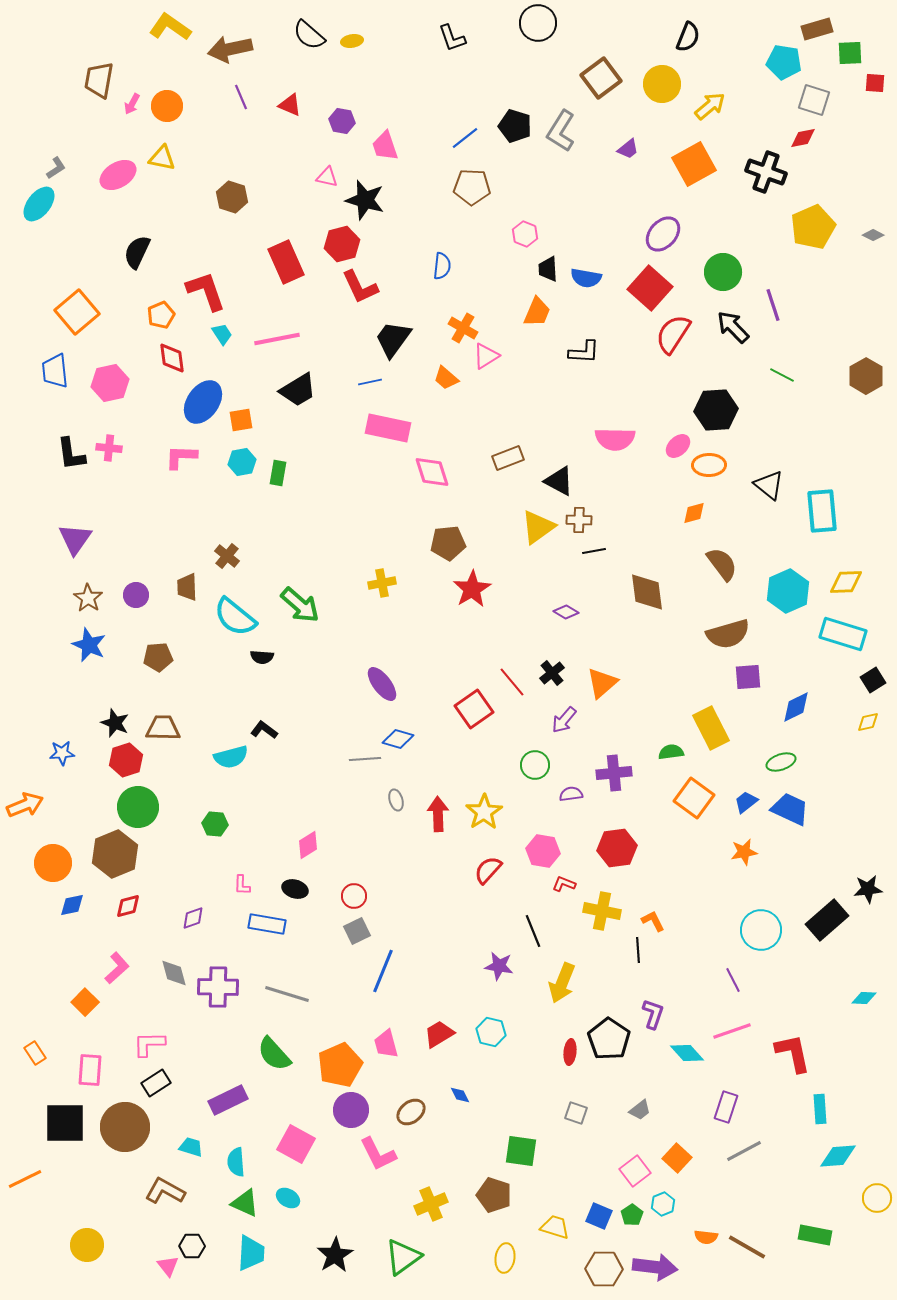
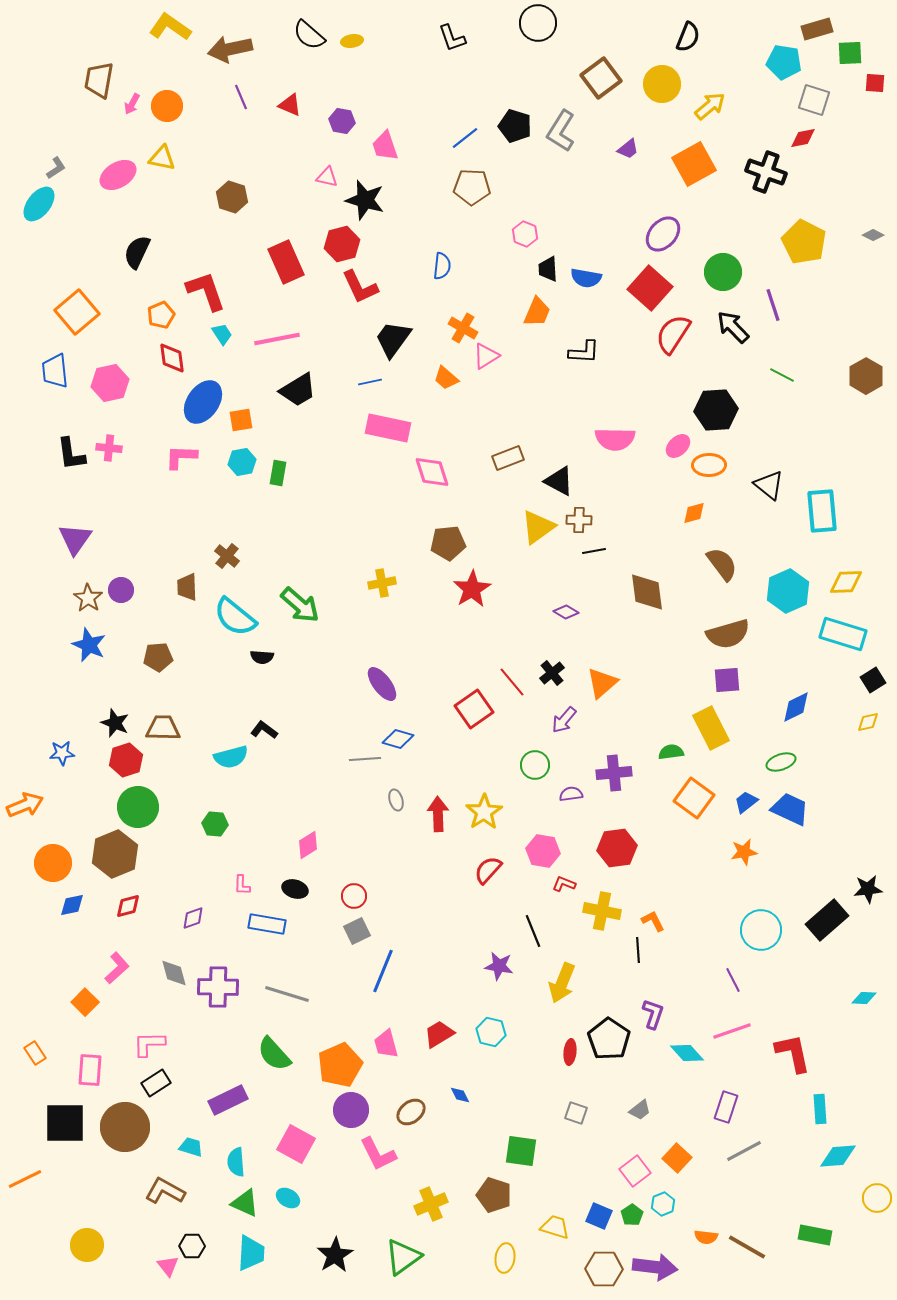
yellow pentagon at (813, 227): moved 9 px left, 15 px down; rotated 21 degrees counterclockwise
purple circle at (136, 595): moved 15 px left, 5 px up
purple square at (748, 677): moved 21 px left, 3 px down
